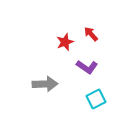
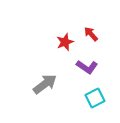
gray arrow: rotated 35 degrees counterclockwise
cyan square: moved 1 px left, 1 px up
